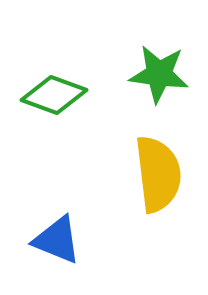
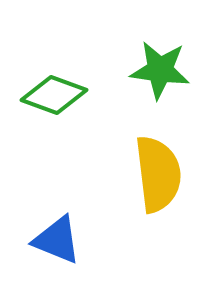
green star: moved 1 px right, 4 px up
